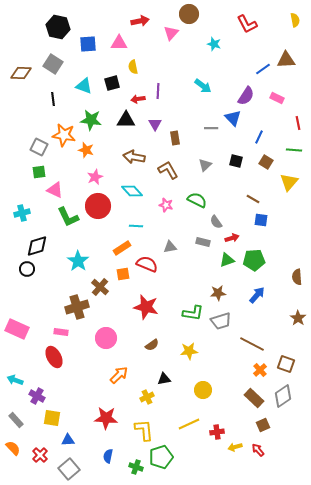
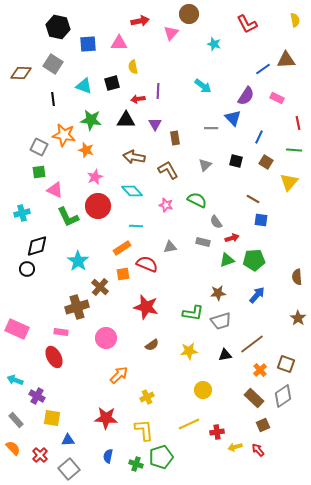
brown line at (252, 344): rotated 65 degrees counterclockwise
black triangle at (164, 379): moved 61 px right, 24 px up
green cross at (136, 467): moved 3 px up
